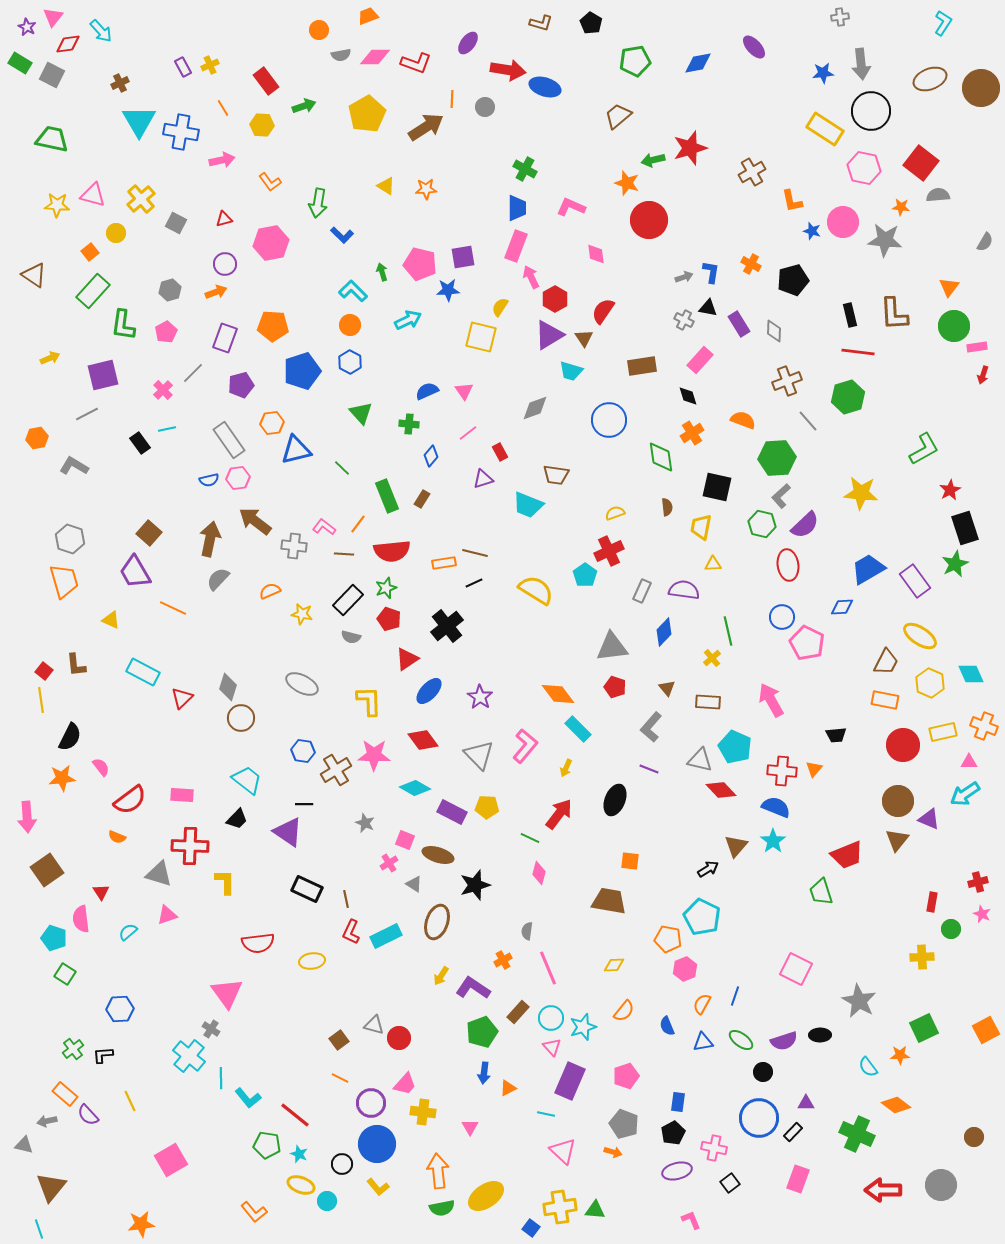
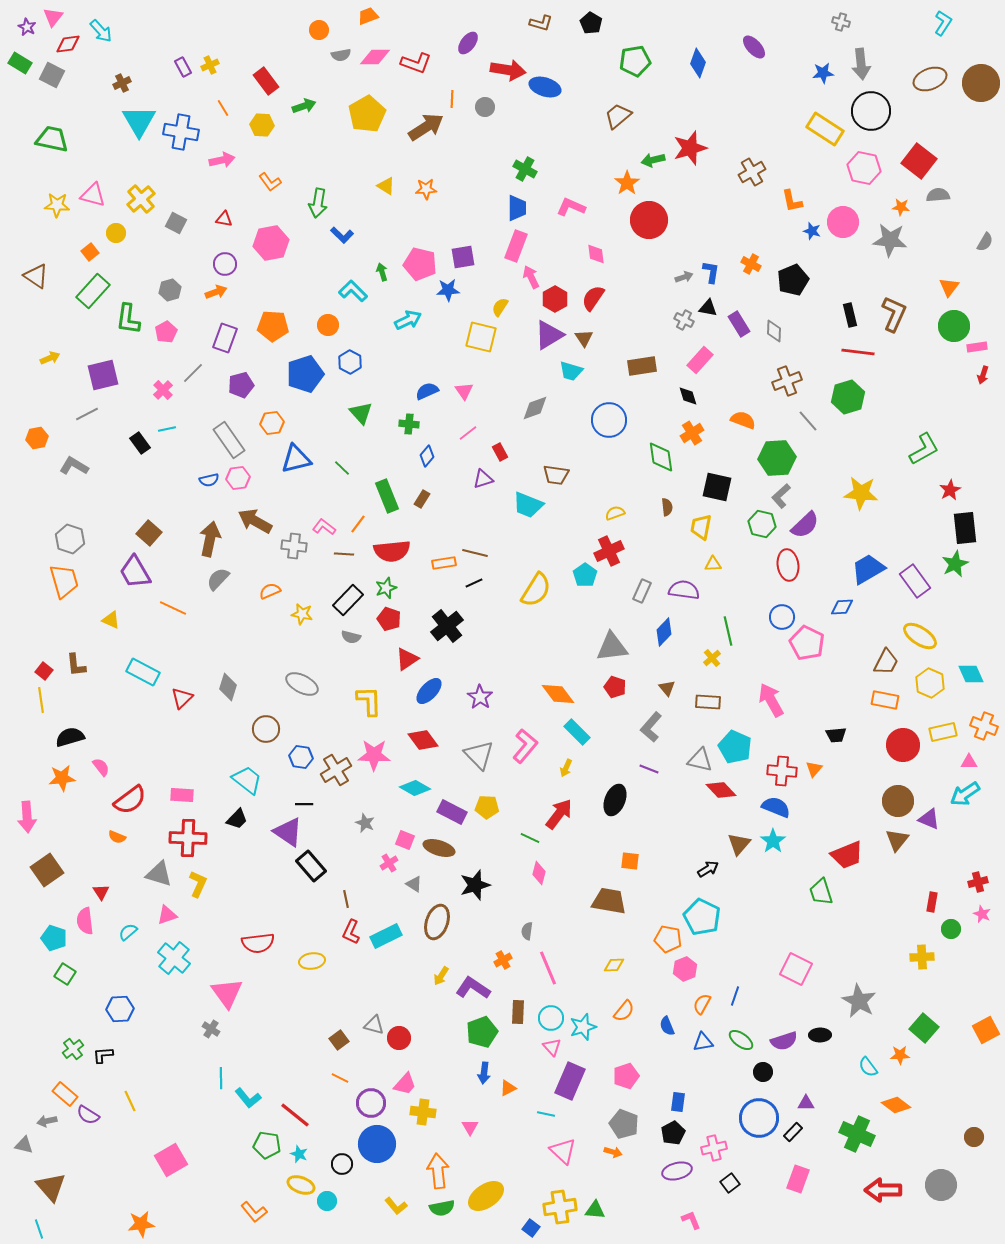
gray cross at (840, 17): moved 1 px right, 5 px down; rotated 24 degrees clockwise
blue diamond at (698, 63): rotated 60 degrees counterclockwise
brown cross at (120, 83): moved 2 px right
brown circle at (981, 88): moved 5 px up
red square at (921, 163): moved 2 px left, 2 px up
orange star at (627, 183): rotated 20 degrees clockwise
red triangle at (224, 219): rotated 24 degrees clockwise
gray star at (885, 240): moved 5 px right
brown triangle at (34, 275): moved 2 px right, 1 px down
black pentagon at (793, 280): rotated 8 degrees counterclockwise
red semicircle at (603, 311): moved 10 px left, 13 px up
brown L-shape at (894, 314): rotated 153 degrees counterclockwise
green L-shape at (123, 325): moved 5 px right, 6 px up
orange circle at (350, 325): moved 22 px left
blue pentagon at (302, 371): moved 3 px right, 3 px down
blue triangle at (296, 450): moved 9 px down
blue diamond at (431, 456): moved 4 px left
brown arrow at (255, 521): rotated 8 degrees counterclockwise
black rectangle at (965, 528): rotated 12 degrees clockwise
yellow semicircle at (536, 590): rotated 90 degrees clockwise
brown circle at (241, 718): moved 25 px right, 11 px down
cyan rectangle at (578, 729): moved 1 px left, 3 px down
black semicircle at (70, 737): rotated 132 degrees counterclockwise
blue hexagon at (303, 751): moved 2 px left, 6 px down
red cross at (190, 846): moved 2 px left, 8 px up
brown triangle at (736, 846): moved 3 px right, 2 px up
brown ellipse at (438, 855): moved 1 px right, 7 px up
yellow L-shape at (225, 882): moved 27 px left, 2 px down; rotated 24 degrees clockwise
black rectangle at (307, 889): moved 4 px right, 23 px up; rotated 24 degrees clockwise
pink semicircle at (81, 919): moved 4 px right, 2 px down
brown rectangle at (518, 1012): rotated 40 degrees counterclockwise
green square at (924, 1028): rotated 24 degrees counterclockwise
cyan cross at (189, 1056): moved 15 px left, 98 px up
purple semicircle at (88, 1115): rotated 15 degrees counterclockwise
pink cross at (714, 1148): rotated 25 degrees counterclockwise
brown triangle at (51, 1187): rotated 20 degrees counterclockwise
yellow L-shape at (378, 1187): moved 18 px right, 19 px down
